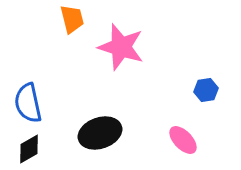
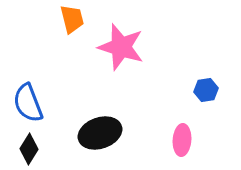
blue semicircle: rotated 9 degrees counterclockwise
pink ellipse: moved 1 px left; rotated 48 degrees clockwise
black diamond: rotated 28 degrees counterclockwise
